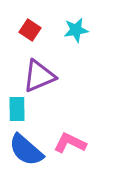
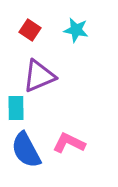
cyan star: rotated 20 degrees clockwise
cyan rectangle: moved 1 px left, 1 px up
pink L-shape: moved 1 px left
blue semicircle: rotated 21 degrees clockwise
